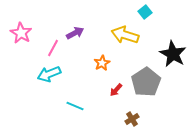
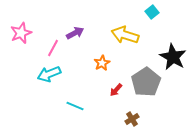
cyan square: moved 7 px right
pink star: rotated 20 degrees clockwise
black star: moved 3 px down
